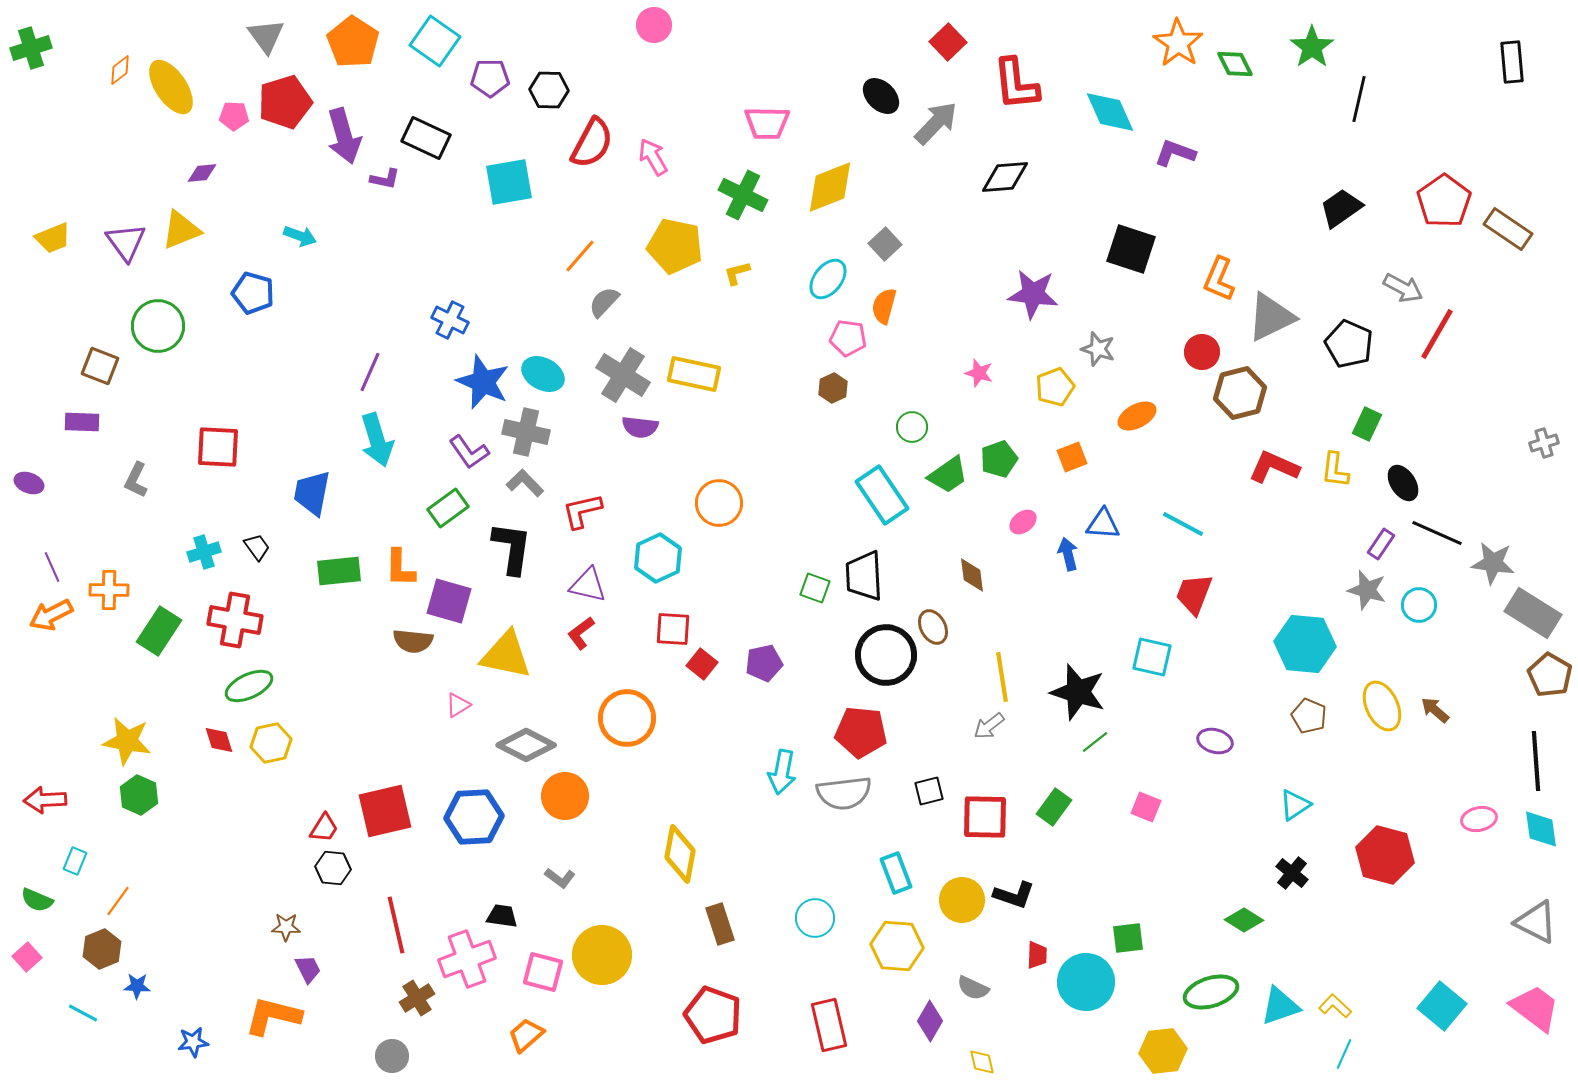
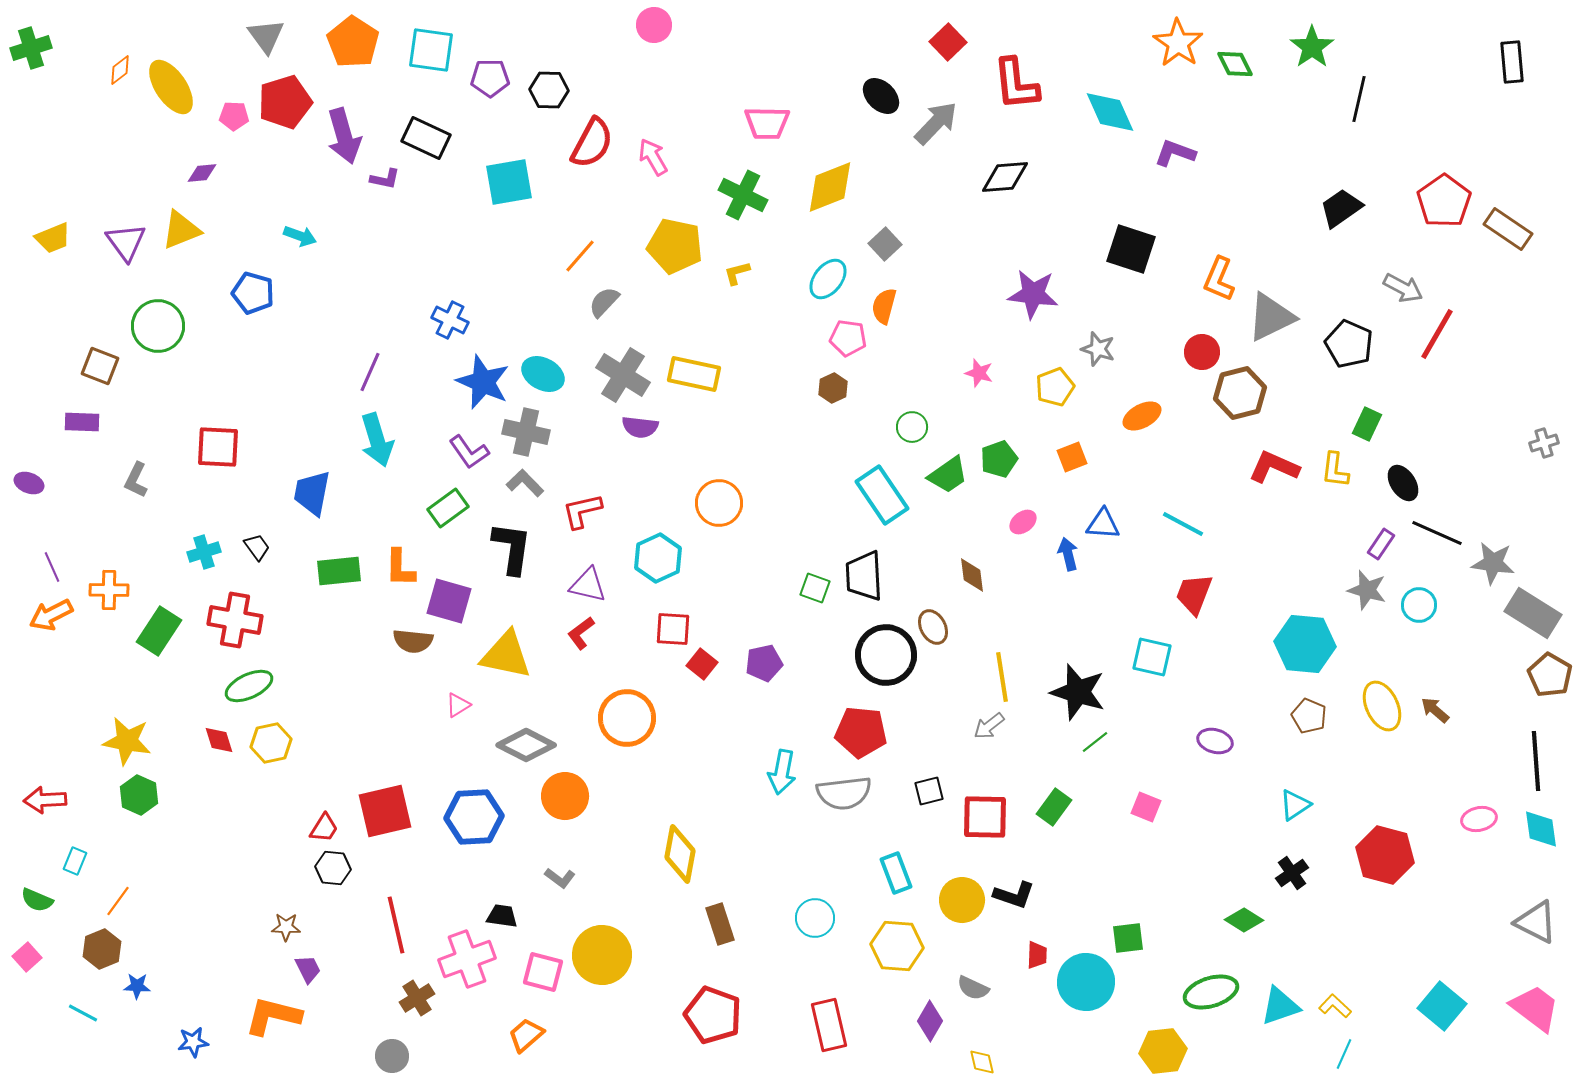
cyan square at (435, 41): moved 4 px left, 9 px down; rotated 27 degrees counterclockwise
orange ellipse at (1137, 416): moved 5 px right
black cross at (1292, 873): rotated 16 degrees clockwise
